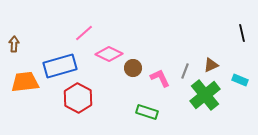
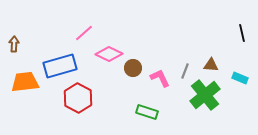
brown triangle: rotated 28 degrees clockwise
cyan rectangle: moved 2 px up
